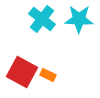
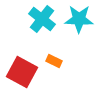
orange rectangle: moved 6 px right, 14 px up
